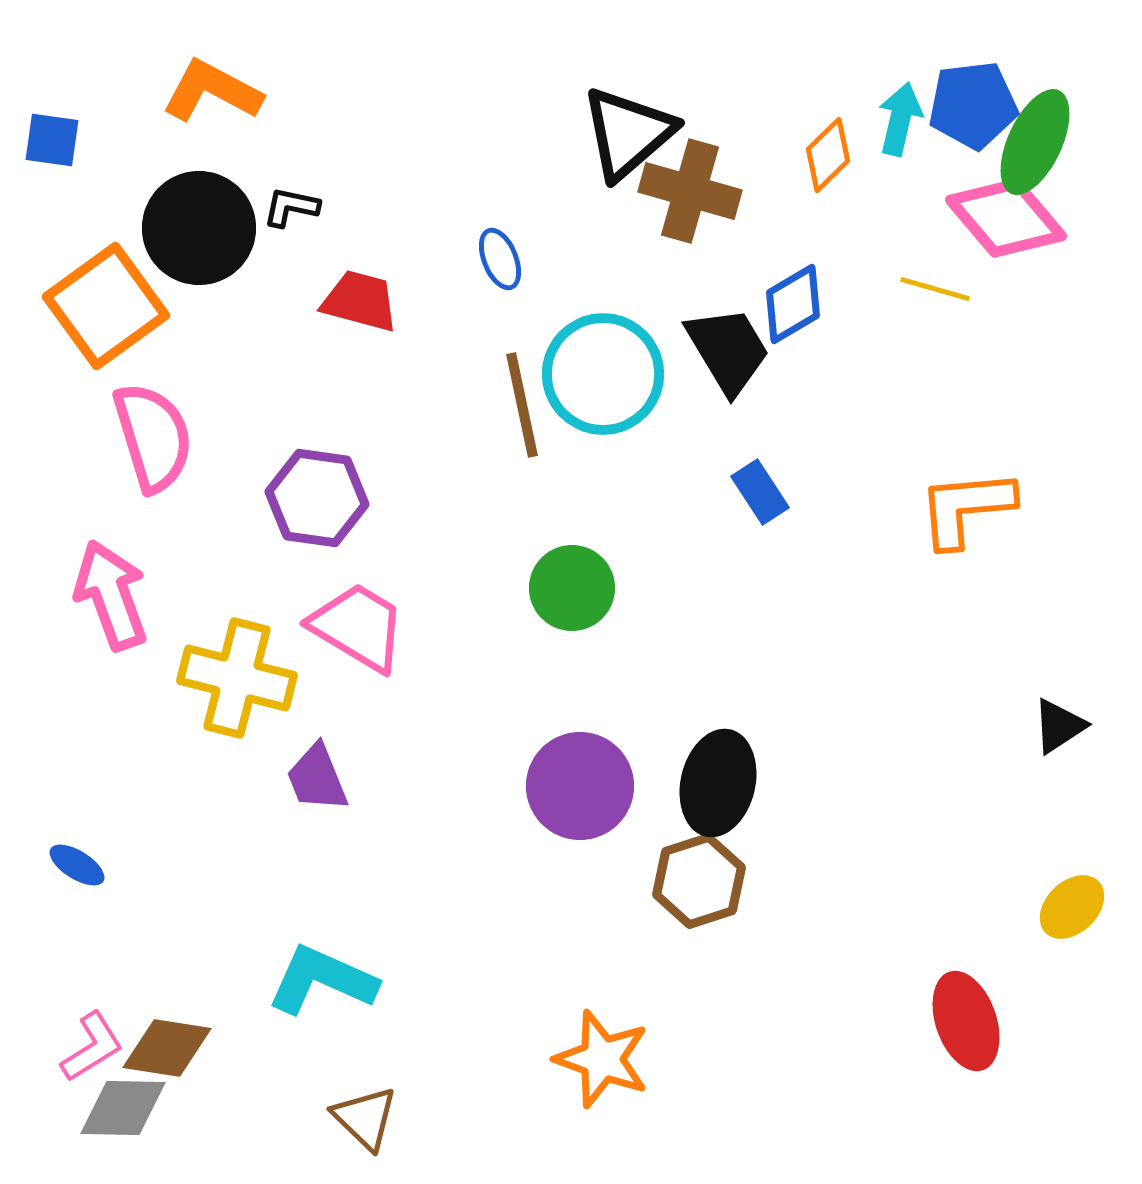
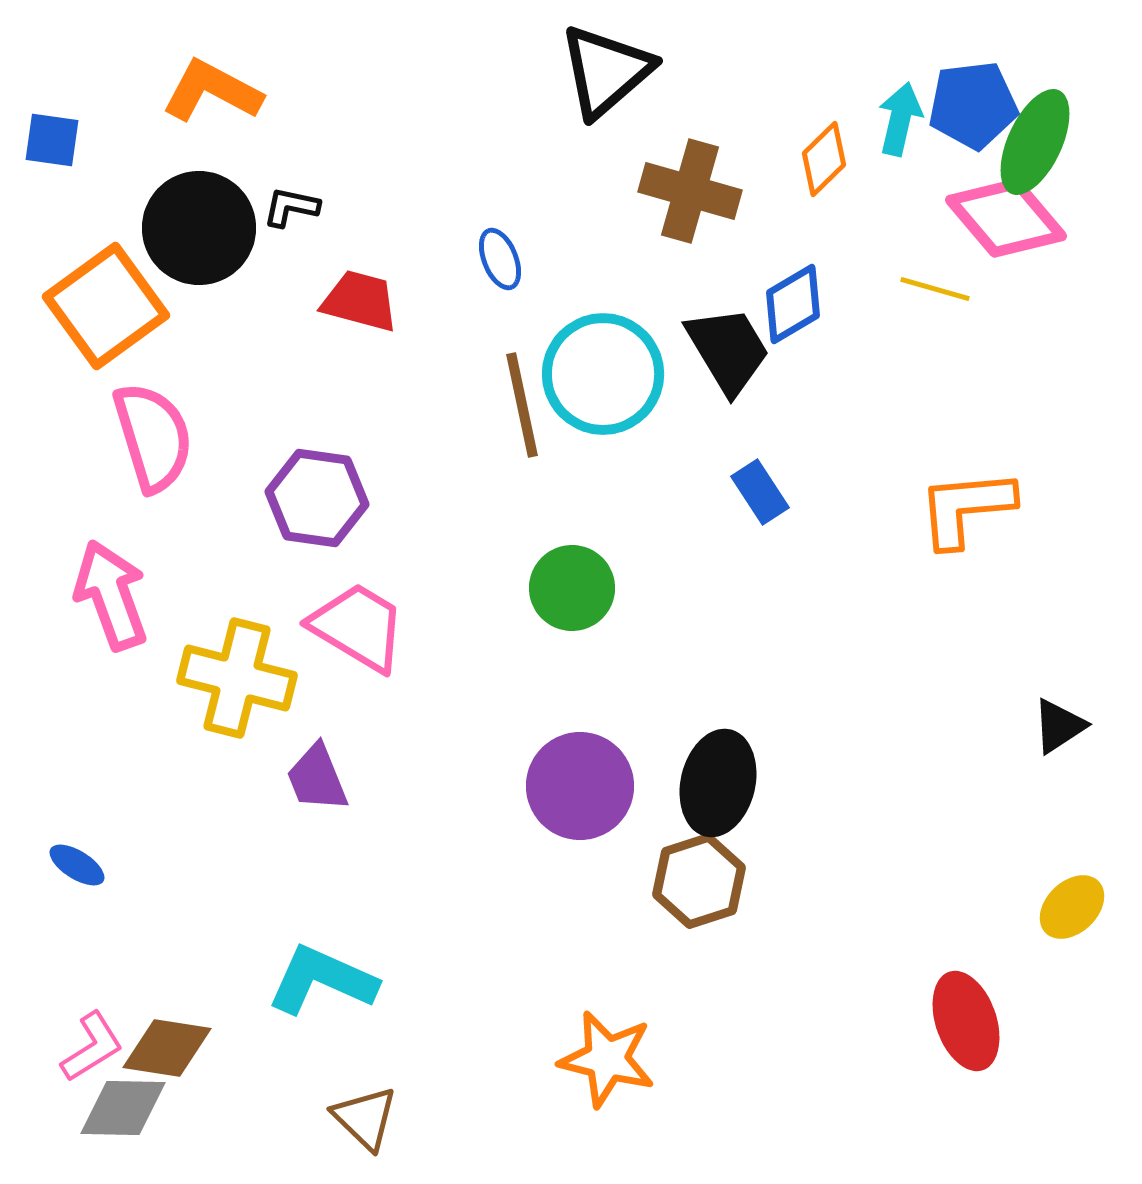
black triangle at (628, 133): moved 22 px left, 62 px up
orange diamond at (828, 155): moved 4 px left, 4 px down
orange star at (602, 1059): moved 5 px right; rotated 6 degrees counterclockwise
